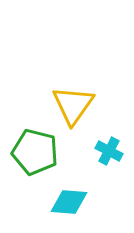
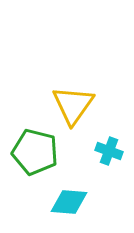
cyan cross: rotated 8 degrees counterclockwise
